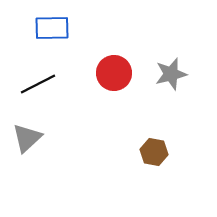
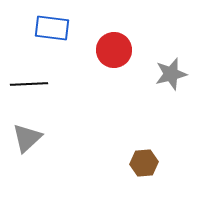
blue rectangle: rotated 8 degrees clockwise
red circle: moved 23 px up
black line: moved 9 px left; rotated 24 degrees clockwise
brown hexagon: moved 10 px left, 11 px down; rotated 16 degrees counterclockwise
